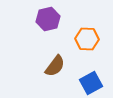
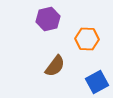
blue square: moved 6 px right, 1 px up
